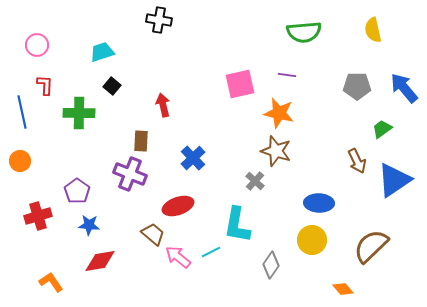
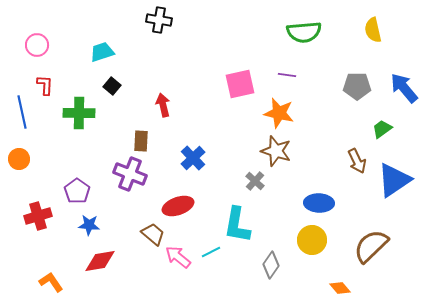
orange circle: moved 1 px left, 2 px up
orange diamond: moved 3 px left, 1 px up
